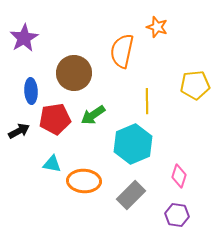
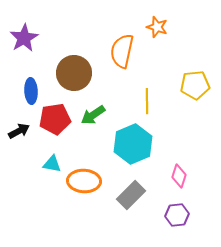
purple hexagon: rotated 15 degrees counterclockwise
